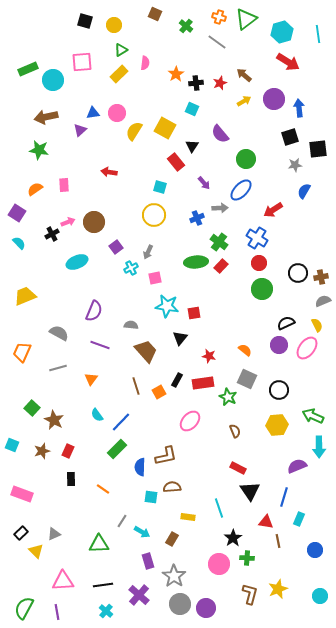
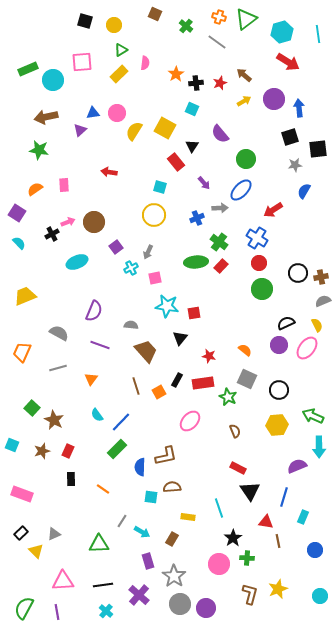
cyan rectangle at (299, 519): moved 4 px right, 2 px up
